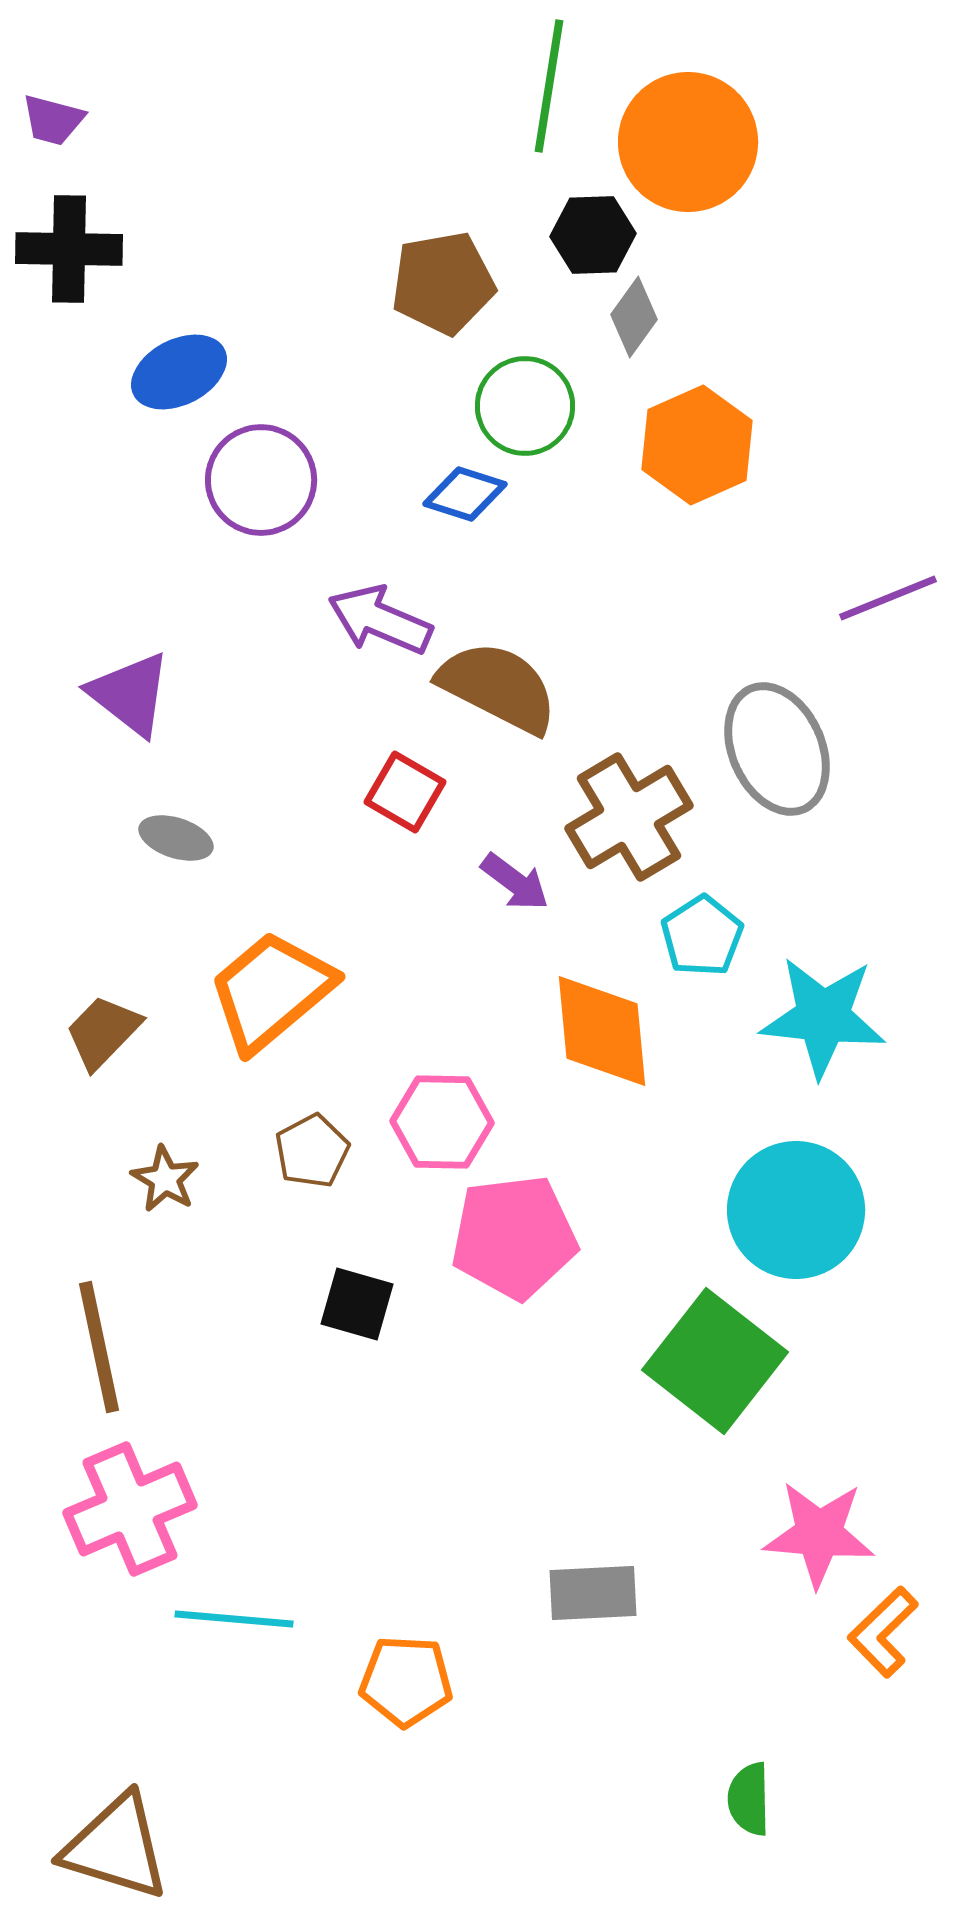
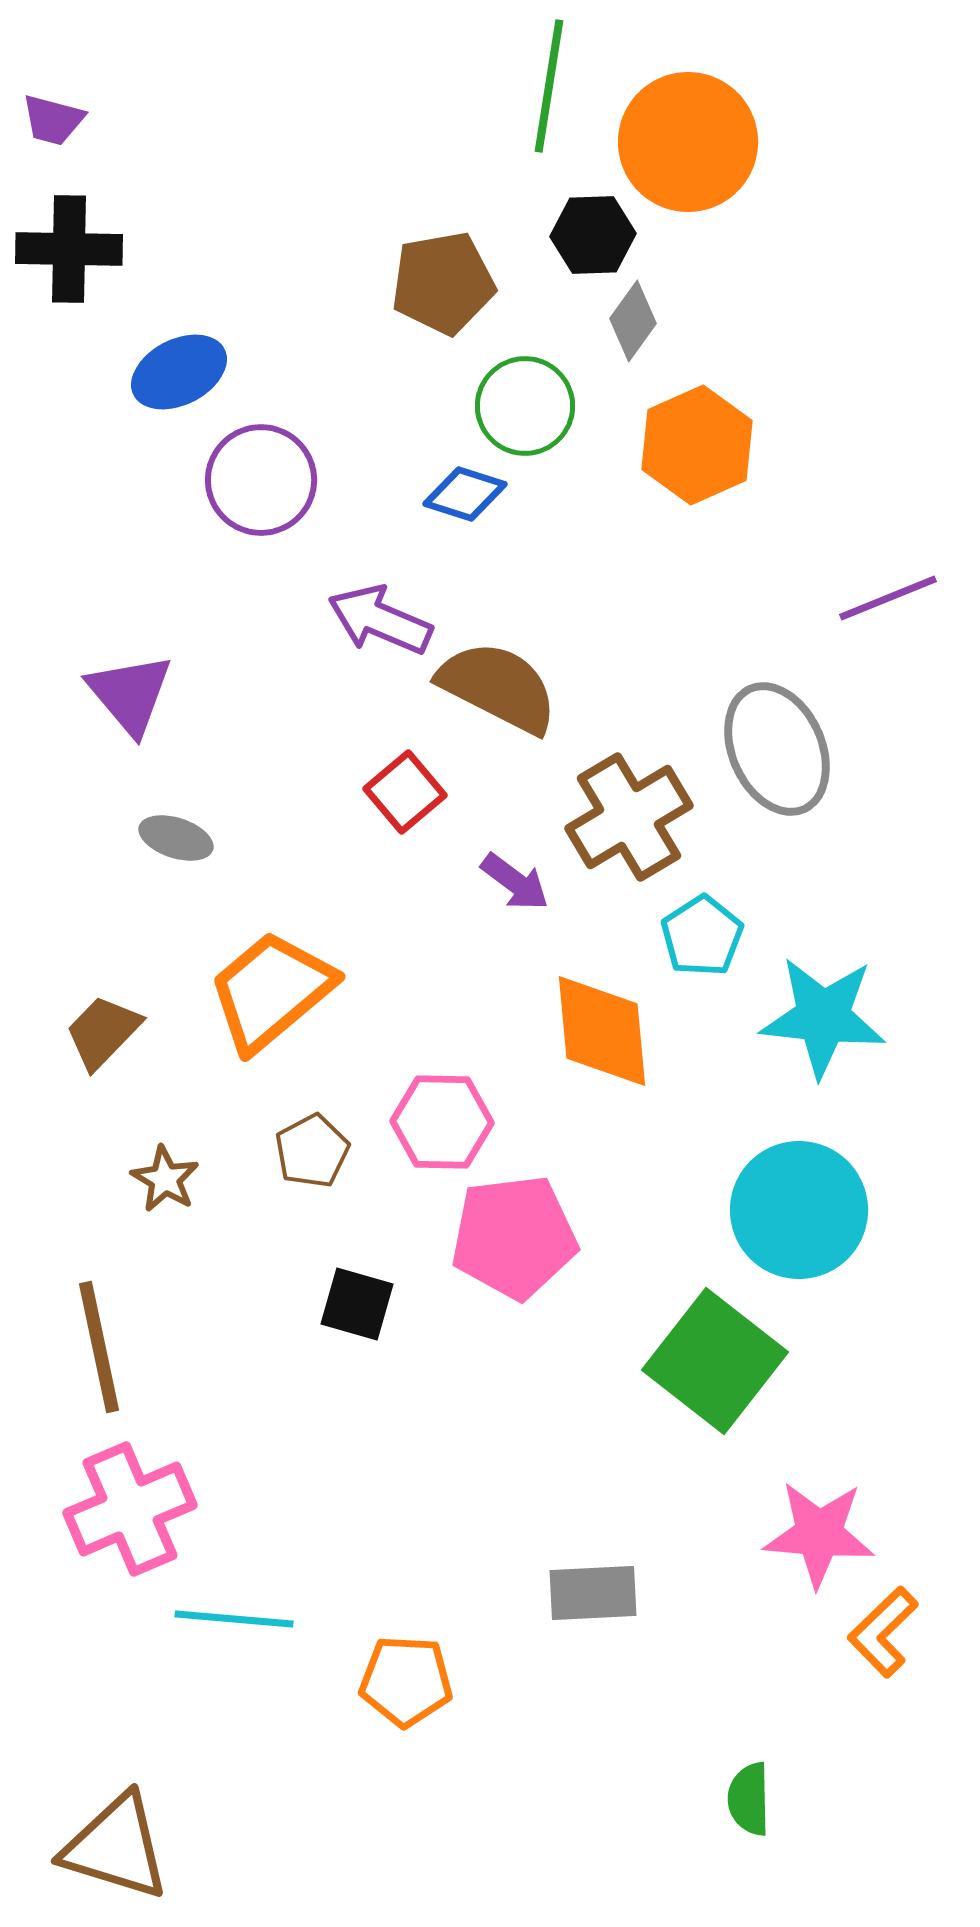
gray diamond at (634, 317): moved 1 px left, 4 px down
purple triangle at (130, 694): rotated 12 degrees clockwise
red square at (405, 792): rotated 20 degrees clockwise
cyan circle at (796, 1210): moved 3 px right
